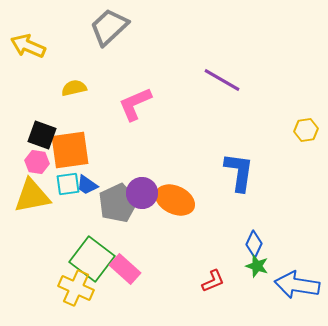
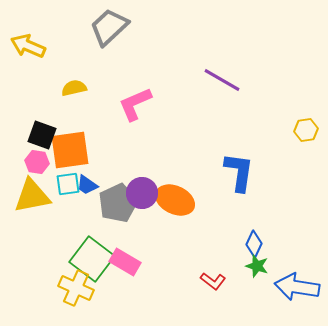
pink rectangle: moved 7 px up; rotated 12 degrees counterclockwise
red L-shape: rotated 60 degrees clockwise
blue arrow: moved 2 px down
